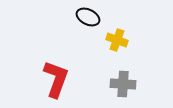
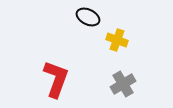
gray cross: rotated 35 degrees counterclockwise
